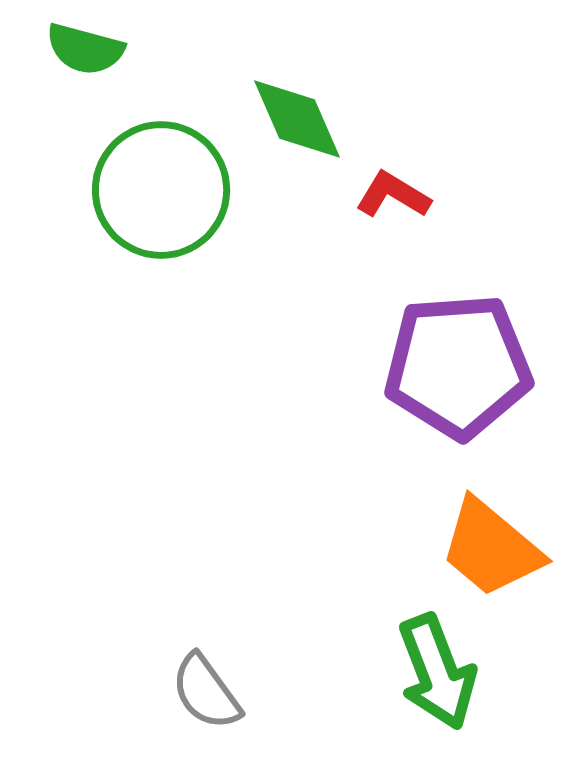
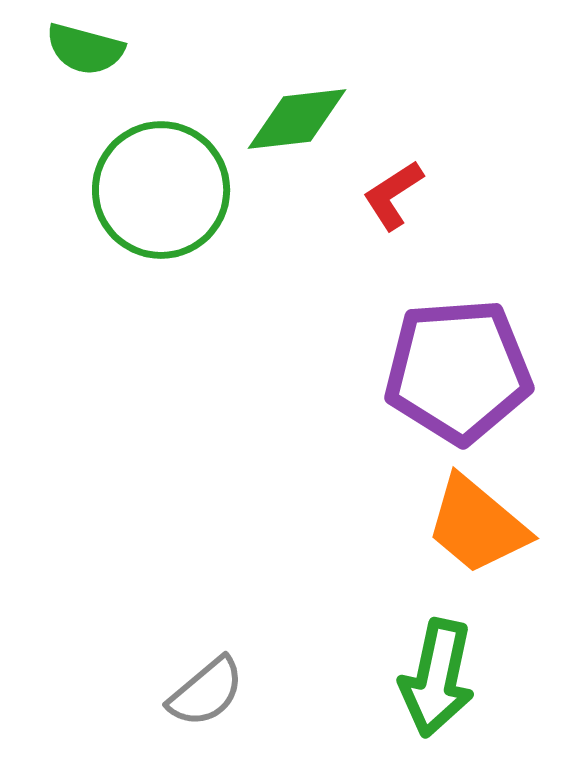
green diamond: rotated 73 degrees counterclockwise
red L-shape: rotated 64 degrees counterclockwise
purple pentagon: moved 5 px down
orange trapezoid: moved 14 px left, 23 px up
green arrow: moved 6 px down; rotated 33 degrees clockwise
gray semicircle: rotated 94 degrees counterclockwise
